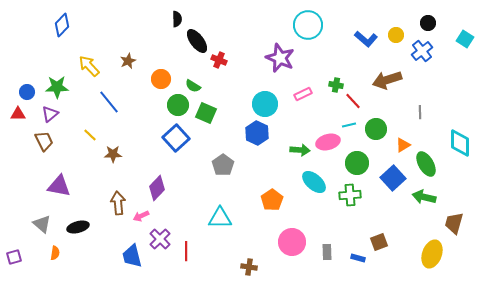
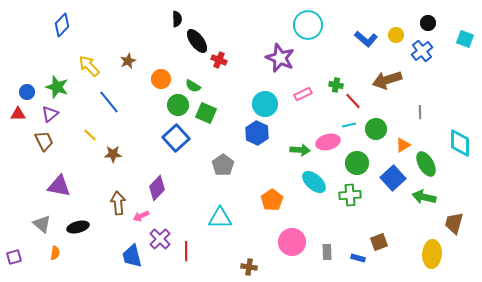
cyan square at (465, 39): rotated 12 degrees counterclockwise
green star at (57, 87): rotated 20 degrees clockwise
yellow ellipse at (432, 254): rotated 16 degrees counterclockwise
